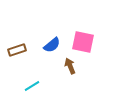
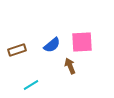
pink square: moved 1 px left; rotated 15 degrees counterclockwise
cyan line: moved 1 px left, 1 px up
